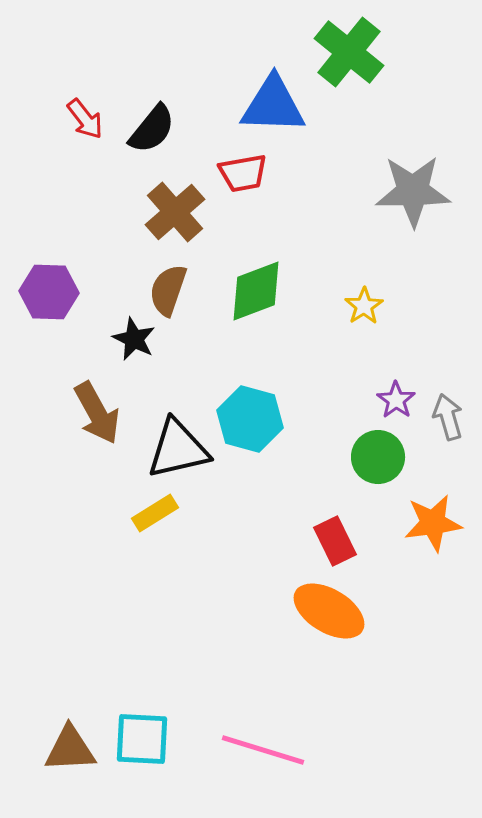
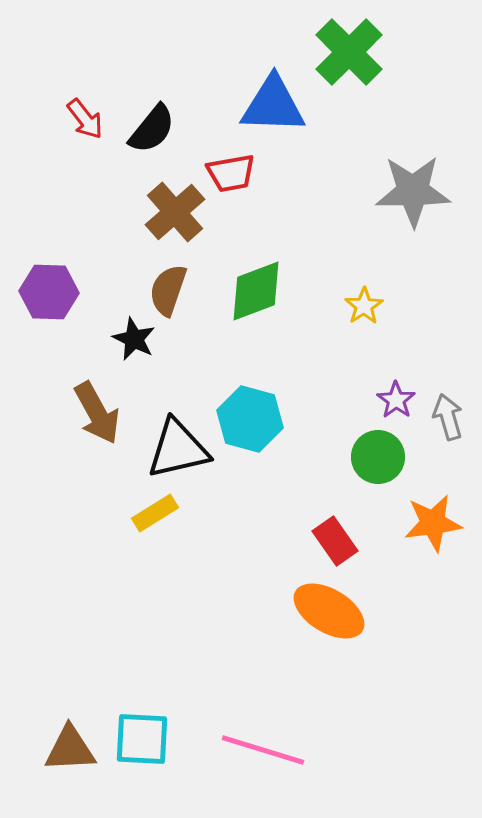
green cross: rotated 6 degrees clockwise
red trapezoid: moved 12 px left
red rectangle: rotated 9 degrees counterclockwise
